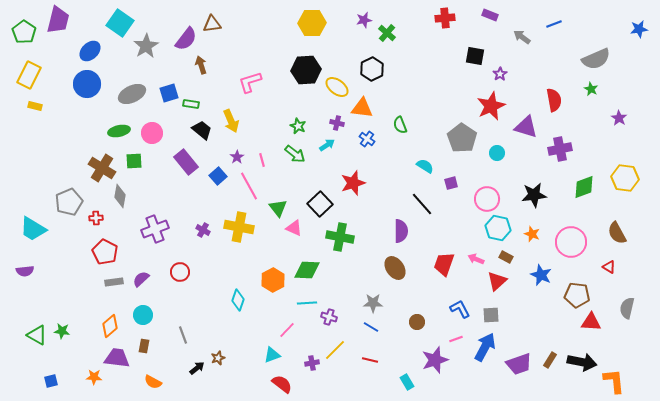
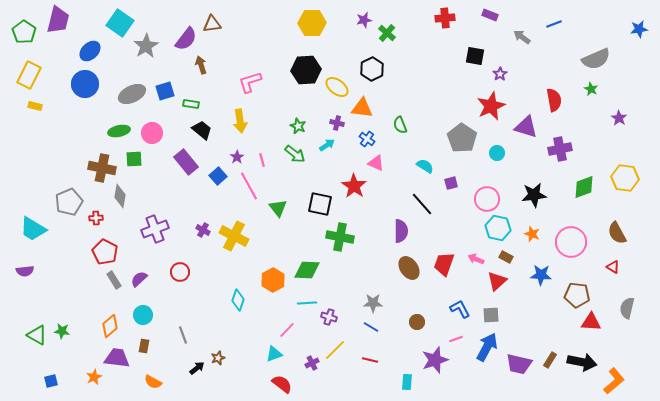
blue circle at (87, 84): moved 2 px left
blue square at (169, 93): moved 4 px left, 2 px up
yellow arrow at (231, 121): moved 9 px right; rotated 15 degrees clockwise
green square at (134, 161): moved 2 px up
brown cross at (102, 168): rotated 20 degrees counterclockwise
red star at (353, 183): moved 1 px right, 3 px down; rotated 20 degrees counterclockwise
black square at (320, 204): rotated 35 degrees counterclockwise
yellow cross at (239, 227): moved 5 px left, 9 px down; rotated 16 degrees clockwise
pink triangle at (294, 228): moved 82 px right, 65 px up
red triangle at (609, 267): moved 4 px right
brown ellipse at (395, 268): moved 14 px right
blue star at (541, 275): rotated 20 degrees counterclockwise
purple semicircle at (141, 279): moved 2 px left
gray rectangle at (114, 282): moved 2 px up; rotated 66 degrees clockwise
blue arrow at (485, 347): moved 2 px right
cyan triangle at (272, 355): moved 2 px right, 1 px up
purple cross at (312, 363): rotated 16 degrees counterclockwise
purple trapezoid at (519, 364): rotated 32 degrees clockwise
orange star at (94, 377): rotated 28 degrees counterclockwise
orange L-shape at (614, 381): rotated 56 degrees clockwise
cyan rectangle at (407, 382): rotated 35 degrees clockwise
